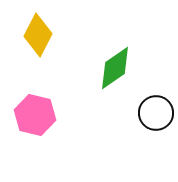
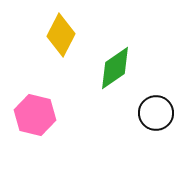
yellow diamond: moved 23 px right
